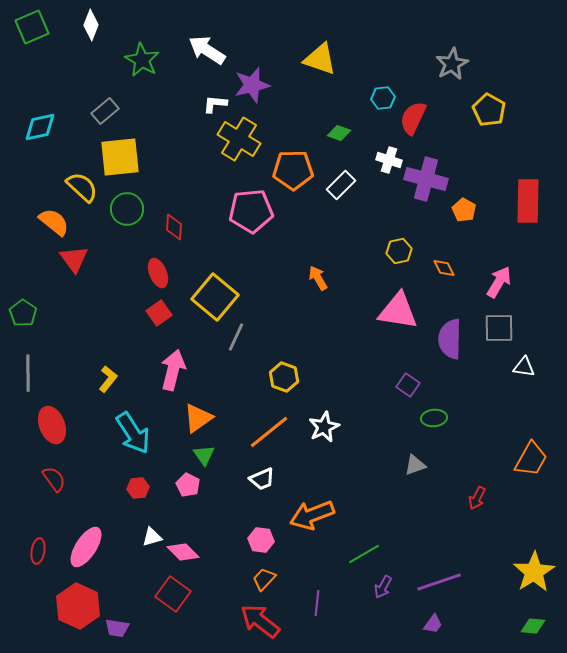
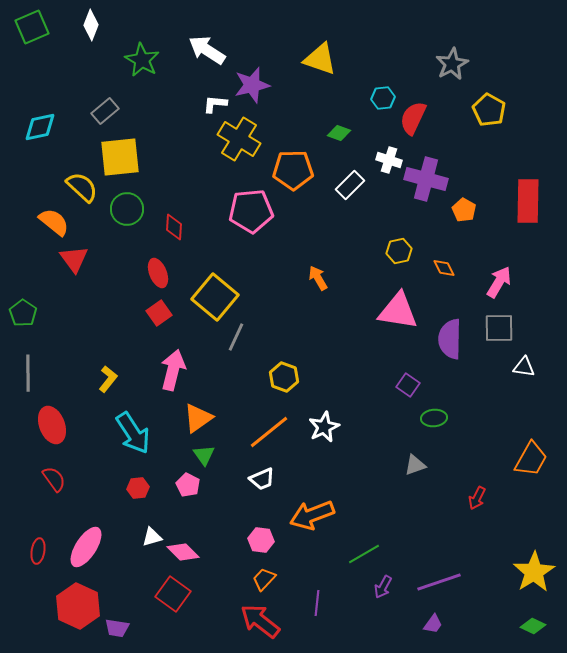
white rectangle at (341, 185): moved 9 px right
green diamond at (533, 626): rotated 20 degrees clockwise
